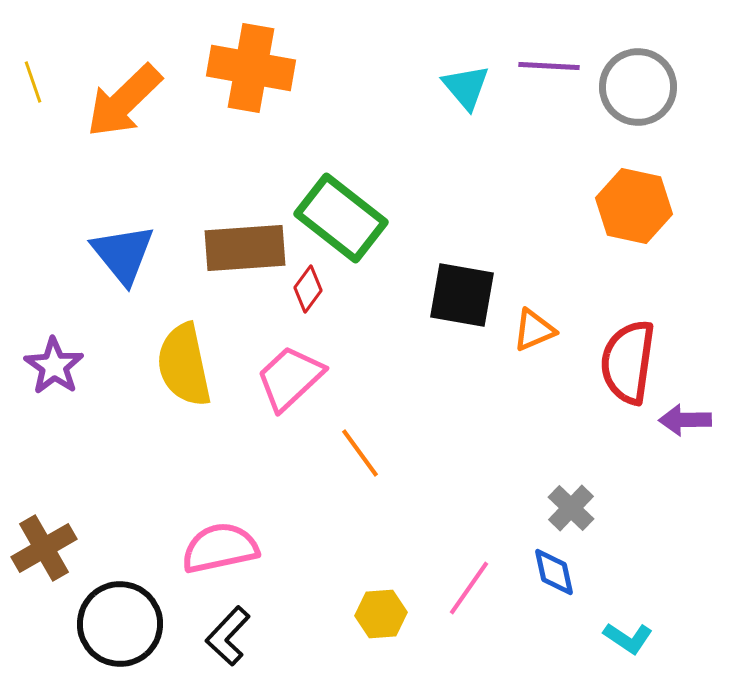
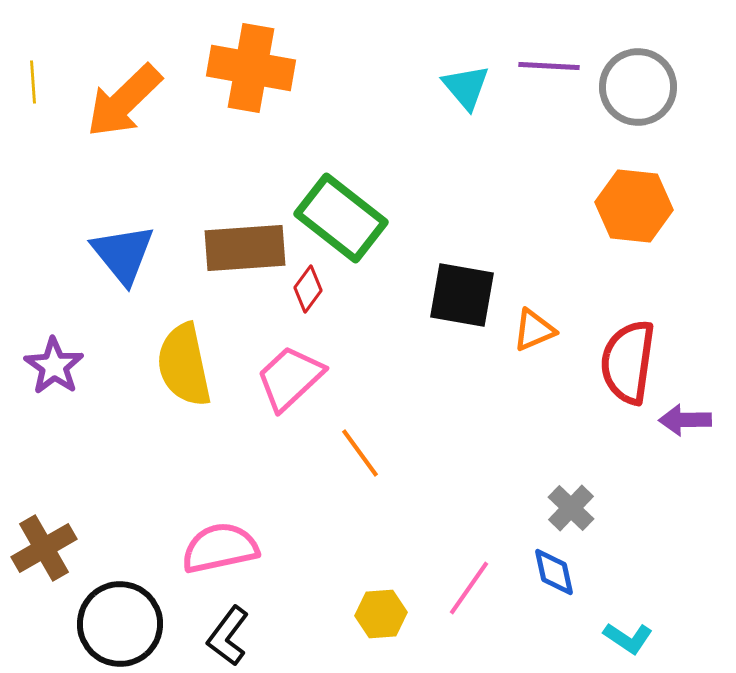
yellow line: rotated 15 degrees clockwise
orange hexagon: rotated 6 degrees counterclockwise
black L-shape: rotated 6 degrees counterclockwise
